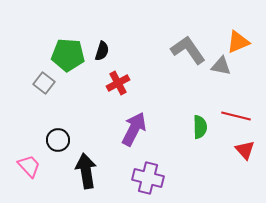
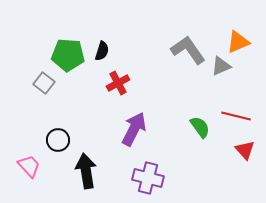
gray triangle: rotated 35 degrees counterclockwise
green semicircle: rotated 35 degrees counterclockwise
